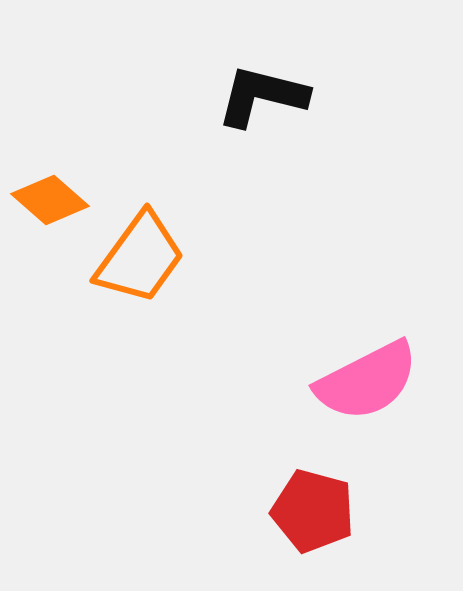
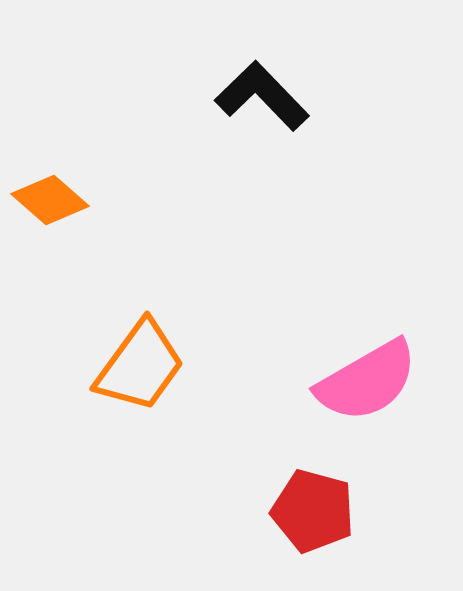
black L-shape: rotated 32 degrees clockwise
orange trapezoid: moved 108 px down
pink semicircle: rotated 3 degrees counterclockwise
